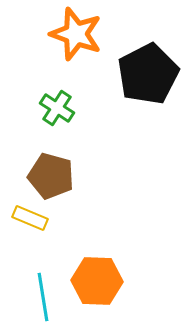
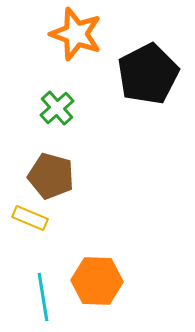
green cross: rotated 16 degrees clockwise
